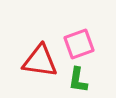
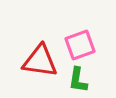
pink square: moved 1 px right, 1 px down
